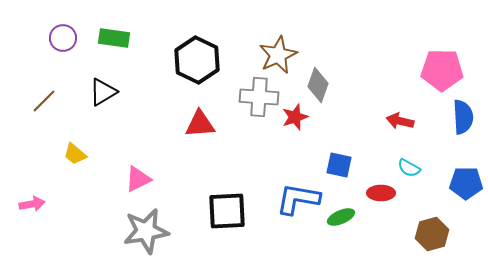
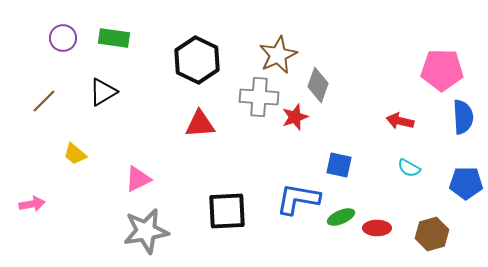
red ellipse: moved 4 px left, 35 px down
